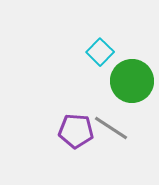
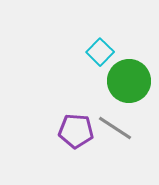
green circle: moved 3 px left
gray line: moved 4 px right
